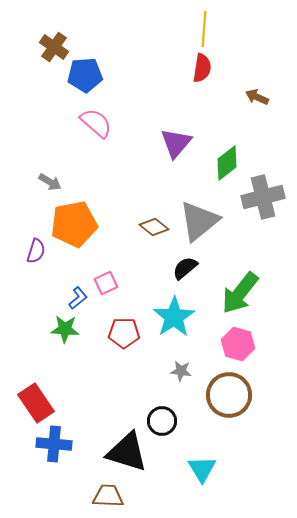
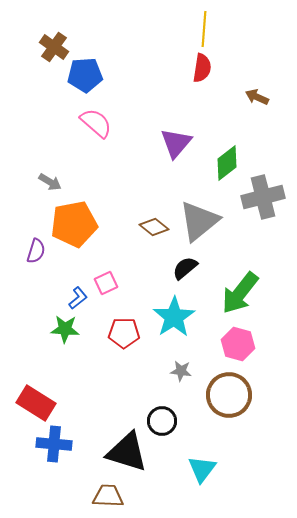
red rectangle: rotated 24 degrees counterclockwise
cyan triangle: rotated 8 degrees clockwise
